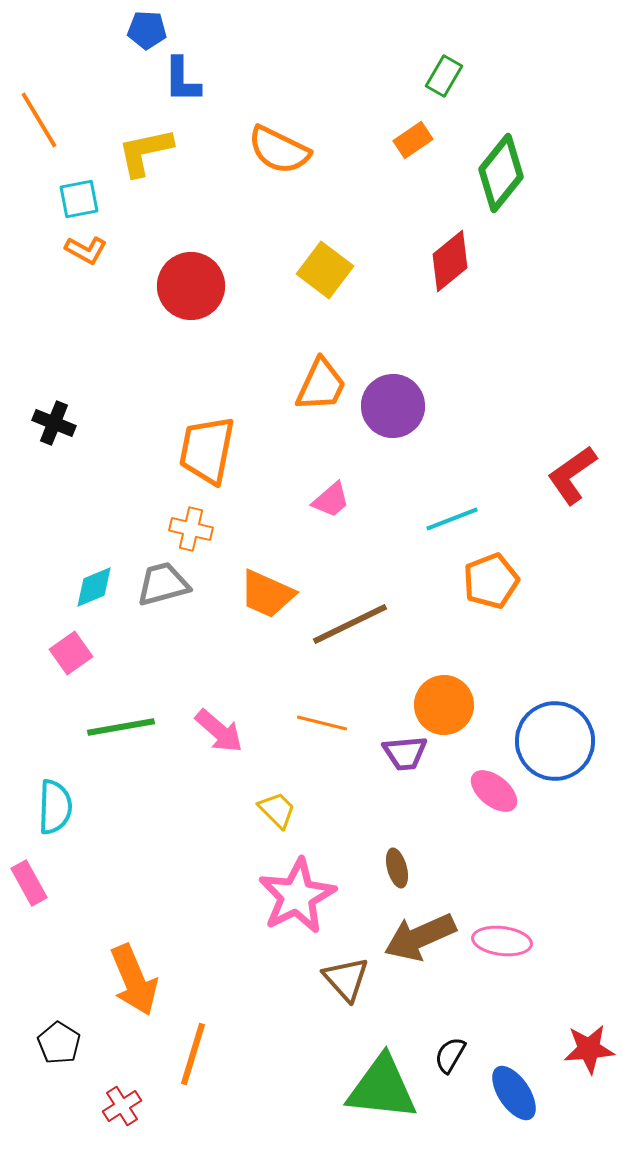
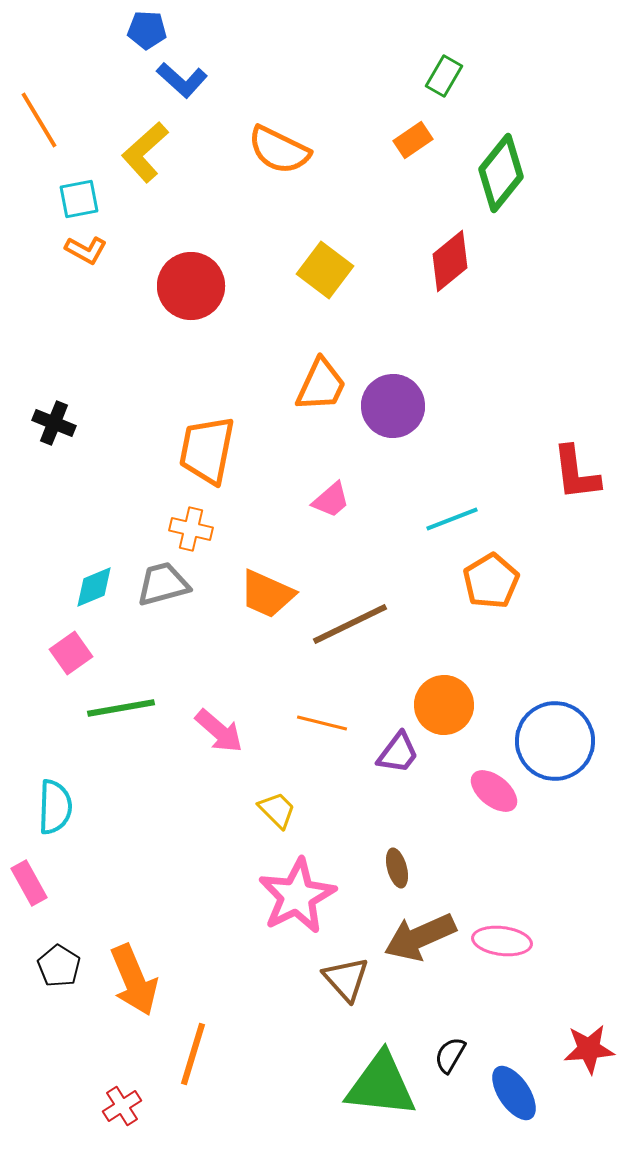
blue L-shape at (182, 80): rotated 48 degrees counterclockwise
yellow L-shape at (145, 152): rotated 30 degrees counterclockwise
red L-shape at (572, 475): moved 4 px right, 2 px up; rotated 62 degrees counterclockwise
orange pentagon at (491, 581): rotated 10 degrees counterclockwise
green line at (121, 727): moved 19 px up
purple trapezoid at (405, 753): moved 7 px left; rotated 48 degrees counterclockwise
black pentagon at (59, 1043): moved 77 px up
green triangle at (382, 1088): moved 1 px left, 3 px up
